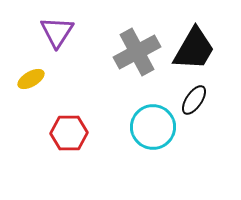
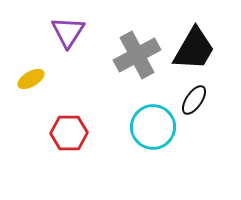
purple triangle: moved 11 px right
gray cross: moved 3 px down
